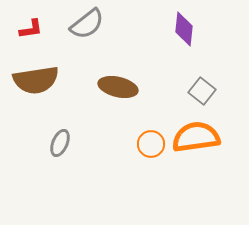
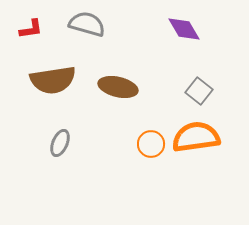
gray semicircle: rotated 126 degrees counterclockwise
purple diamond: rotated 36 degrees counterclockwise
brown semicircle: moved 17 px right
gray square: moved 3 px left
